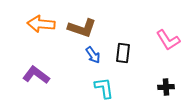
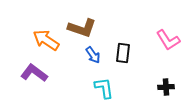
orange arrow: moved 5 px right, 16 px down; rotated 28 degrees clockwise
purple L-shape: moved 2 px left, 2 px up
